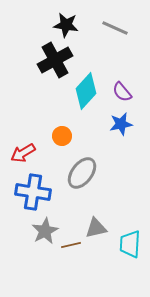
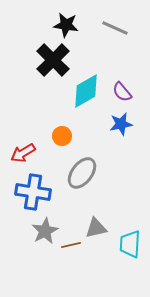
black cross: moved 2 px left; rotated 16 degrees counterclockwise
cyan diamond: rotated 18 degrees clockwise
